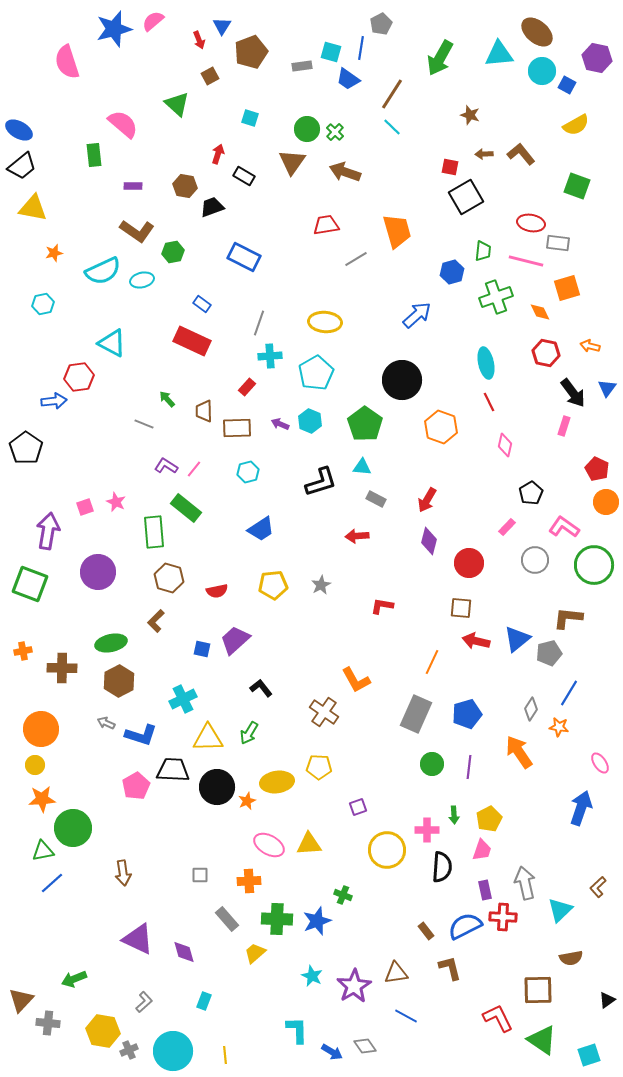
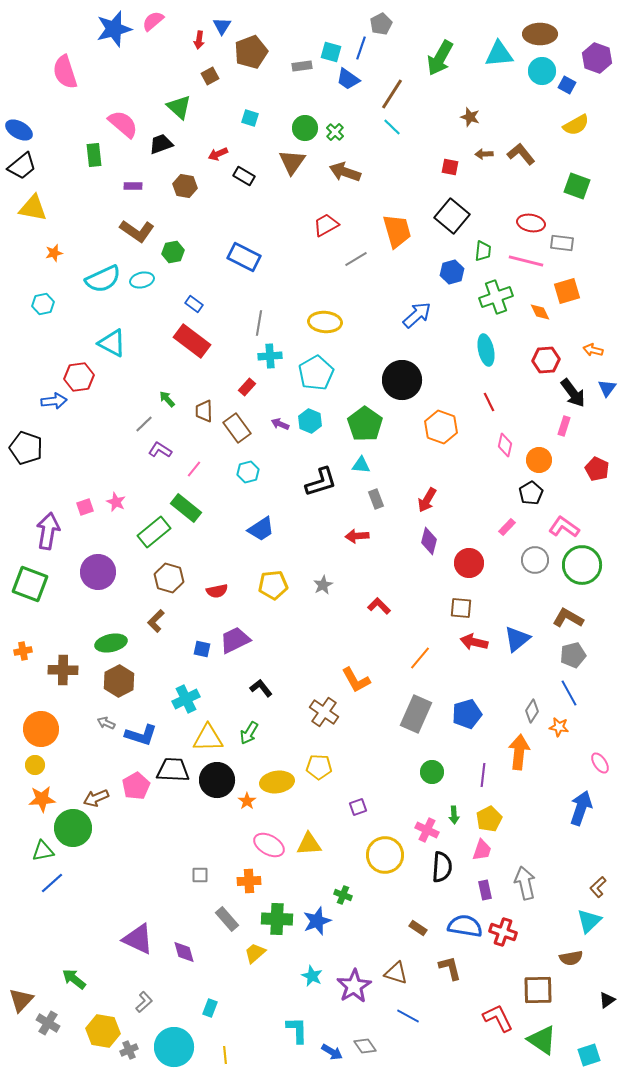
brown ellipse at (537, 32): moved 3 px right, 2 px down; rotated 40 degrees counterclockwise
red arrow at (199, 40): rotated 30 degrees clockwise
blue line at (361, 48): rotated 10 degrees clockwise
purple hexagon at (597, 58): rotated 8 degrees clockwise
pink semicircle at (67, 62): moved 2 px left, 10 px down
green triangle at (177, 104): moved 2 px right, 3 px down
brown star at (470, 115): moved 2 px down
green circle at (307, 129): moved 2 px left, 1 px up
red arrow at (218, 154): rotated 132 degrees counterclockwise
black square at (466, 197): moved 14 px left, 19 px down; rotated 20 degrees counterclockwise
black trapezoid at (212, 207): moved 51 px left, 63 px up
red trapezoid at (326, 225): rotated 20 degrees counterclockwise
gray rectangle at (558, 243): moved 4 px right
cyan semicircle at (103, 271): moved 8 px down
orange square at (567, 288): moved 3 px down
blue rectangle at (202, 304): moved 8 px left
gray line at (259, 323): rotated 10 degrees counterclockwise
red rectangle at (192, 341): rotated 12 degrees clockwise
orange arrow at (590, 346): moved 3 px right, 4 px down
red hexagon at (546, 353): moved 7 px down; rotated 16 degrees counterclockwise
cyan ellipse at (486, 363): moved 13 px up
gray line at (144, 424): rotated 66 degrees counterclockwise
brown rectangle at (237, 428): rotated 56 degrees clockwise
black pentagon at (26, 448): rotated 16 degrees counterclockwise
purple L-shape at (166, 466): moved 6 px left, 16 px up
cyan triangle at (362, 467): moved 1 px left, 2 px up
gray rectangle at (376, 499): rotated 42 degrees clockwise
orange circle at (606, 502): moved 67 px left, 42 px up
green rectangle at (154, 532): rotated 56 degrees clockwise
green circle at (594, 565): moved 12 px left
gray star at (321, 585): moved 2 px right
red L-shape at (382, 606): moved 3 px left; rotated 35 degrees clockwise
brown L-shape at (568, 618): rotated 24 degrees clockwise
purple trapezoid at (235, 640): rotated 16 degrees clockwise
red arrow at (476, 641): moved 2 px left, 1 px down
gray pentagon at (549, 653): moved 24 px right, 2 px down
orange line at (432, 662): moved 12 px left, 4 px up; rotated 15 degrees clockwise
brown cross at (62, 668): moved 1 px right, 2 px down
blue line at (569, 693): rotated 60 degrees counterclockwise
cyan cross at (183, 699): moved 3 px right
gray diamond at (531, 709): moved 1 px right, 2 px down
orange arrow at (519, 752): rotated 40 degrees clockwise
green circle at (432, 764): moved 8 px down
purple line at (469, 767): moved 14 px right, 8 px down
black circle at (217, 787): moved 7 px up
orange star at (247, 801): rotated 12 degrees counterclockwise
pink cross at (427, 830): rotated 25 degrees clockwise
yellow circle at (387, 850): moved 2 px left, 5 px down
brown arrow at (123, 873): moved 27 px left, 75 px up; rotated 75 degrees clockwise
cyan triangle at (560, 910): moved 29 px right, 11 px down
red cross at (503, 917): moved 15 px down; rotated 16 degrees clockwise
blue semicircle at (465, 926): rotated 36 degrees clockwise
brown rectangle at (426, 931): moved 8 px left, 3 px up; rotated 18 degrees counterclockwise
brown triangle at (396, 973): rotated 25 degrees clockwise
green arrow at (74, 979): rotated 60 degrees clockwise
cyan rectangle at (204, 1001): moved 6 px right, 7 px down
blue line at (406, 1016): moved 2 px right
gray cross at (48, 1023): rotated 25 degrees clockwise
cyan circle at (173, 1051): moved 1 px right, 4 px up
